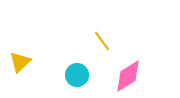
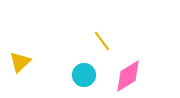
cyan circle: moved 7 px right
